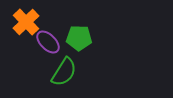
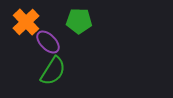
green pentagon: moved 17 px up
green semicircle: moved 11 px left, 1 px up
